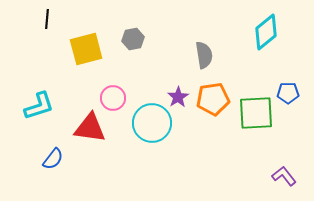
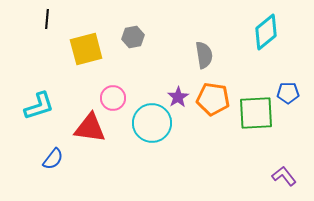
gray hexagon: moved 2 px up
orange pentagon: rotated 16 degrees clockwise
